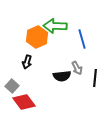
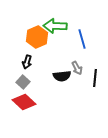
gray square: moved 11 px right, 4 px up
red diamond: rotated 10 degrees counterclockwise
